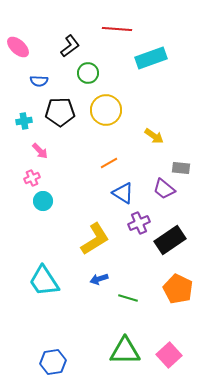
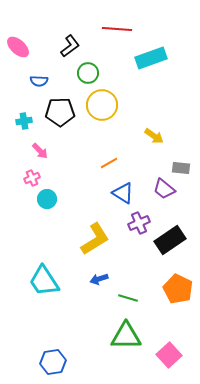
yellow circle: moved 4 px left, 5 px up
cyan circle: moved 4 px right, 2 px up
green triangle: moved 1 px right, 15 px up
